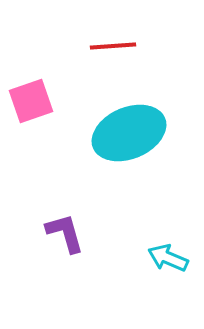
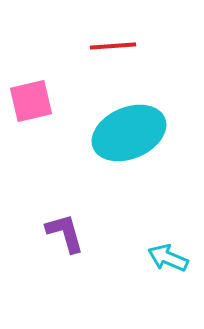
pink square: rotated 6 degrees clockwise
